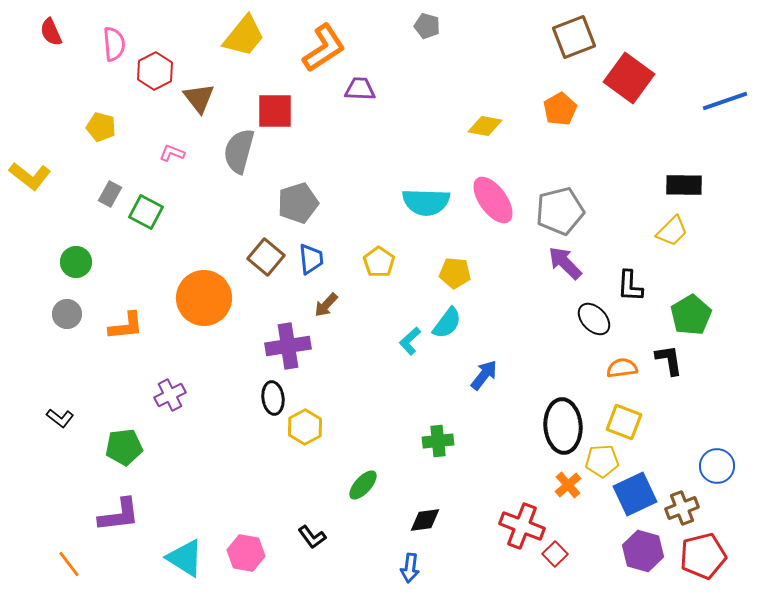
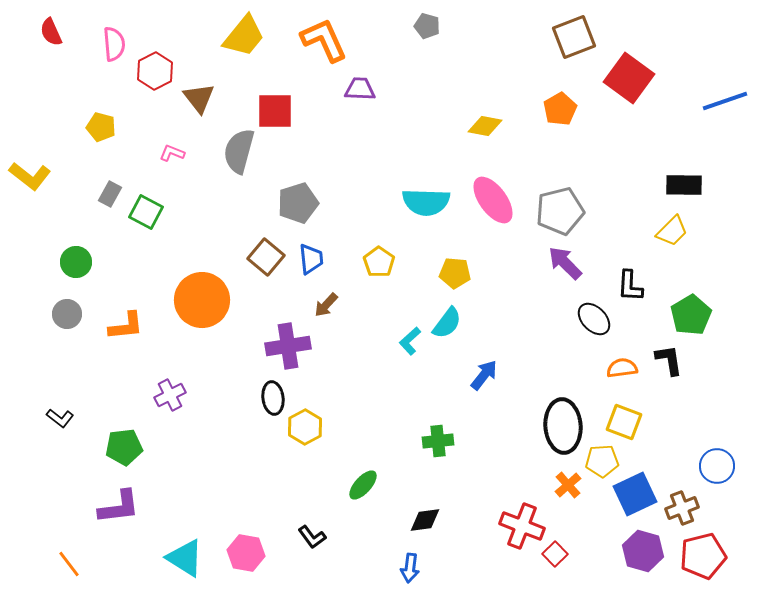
orange L-shape at (324, 48): moved 8 px up; rotated 81 degrees counterclockwise
orange circle at (204, 298): moved 2 px left, 2 px down
purple L-shape at (119, 515): moved 8 px up
